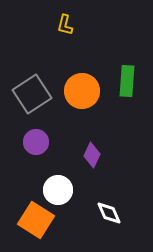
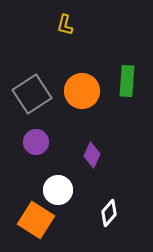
white diamond: rotated 64 degrees clockwise
